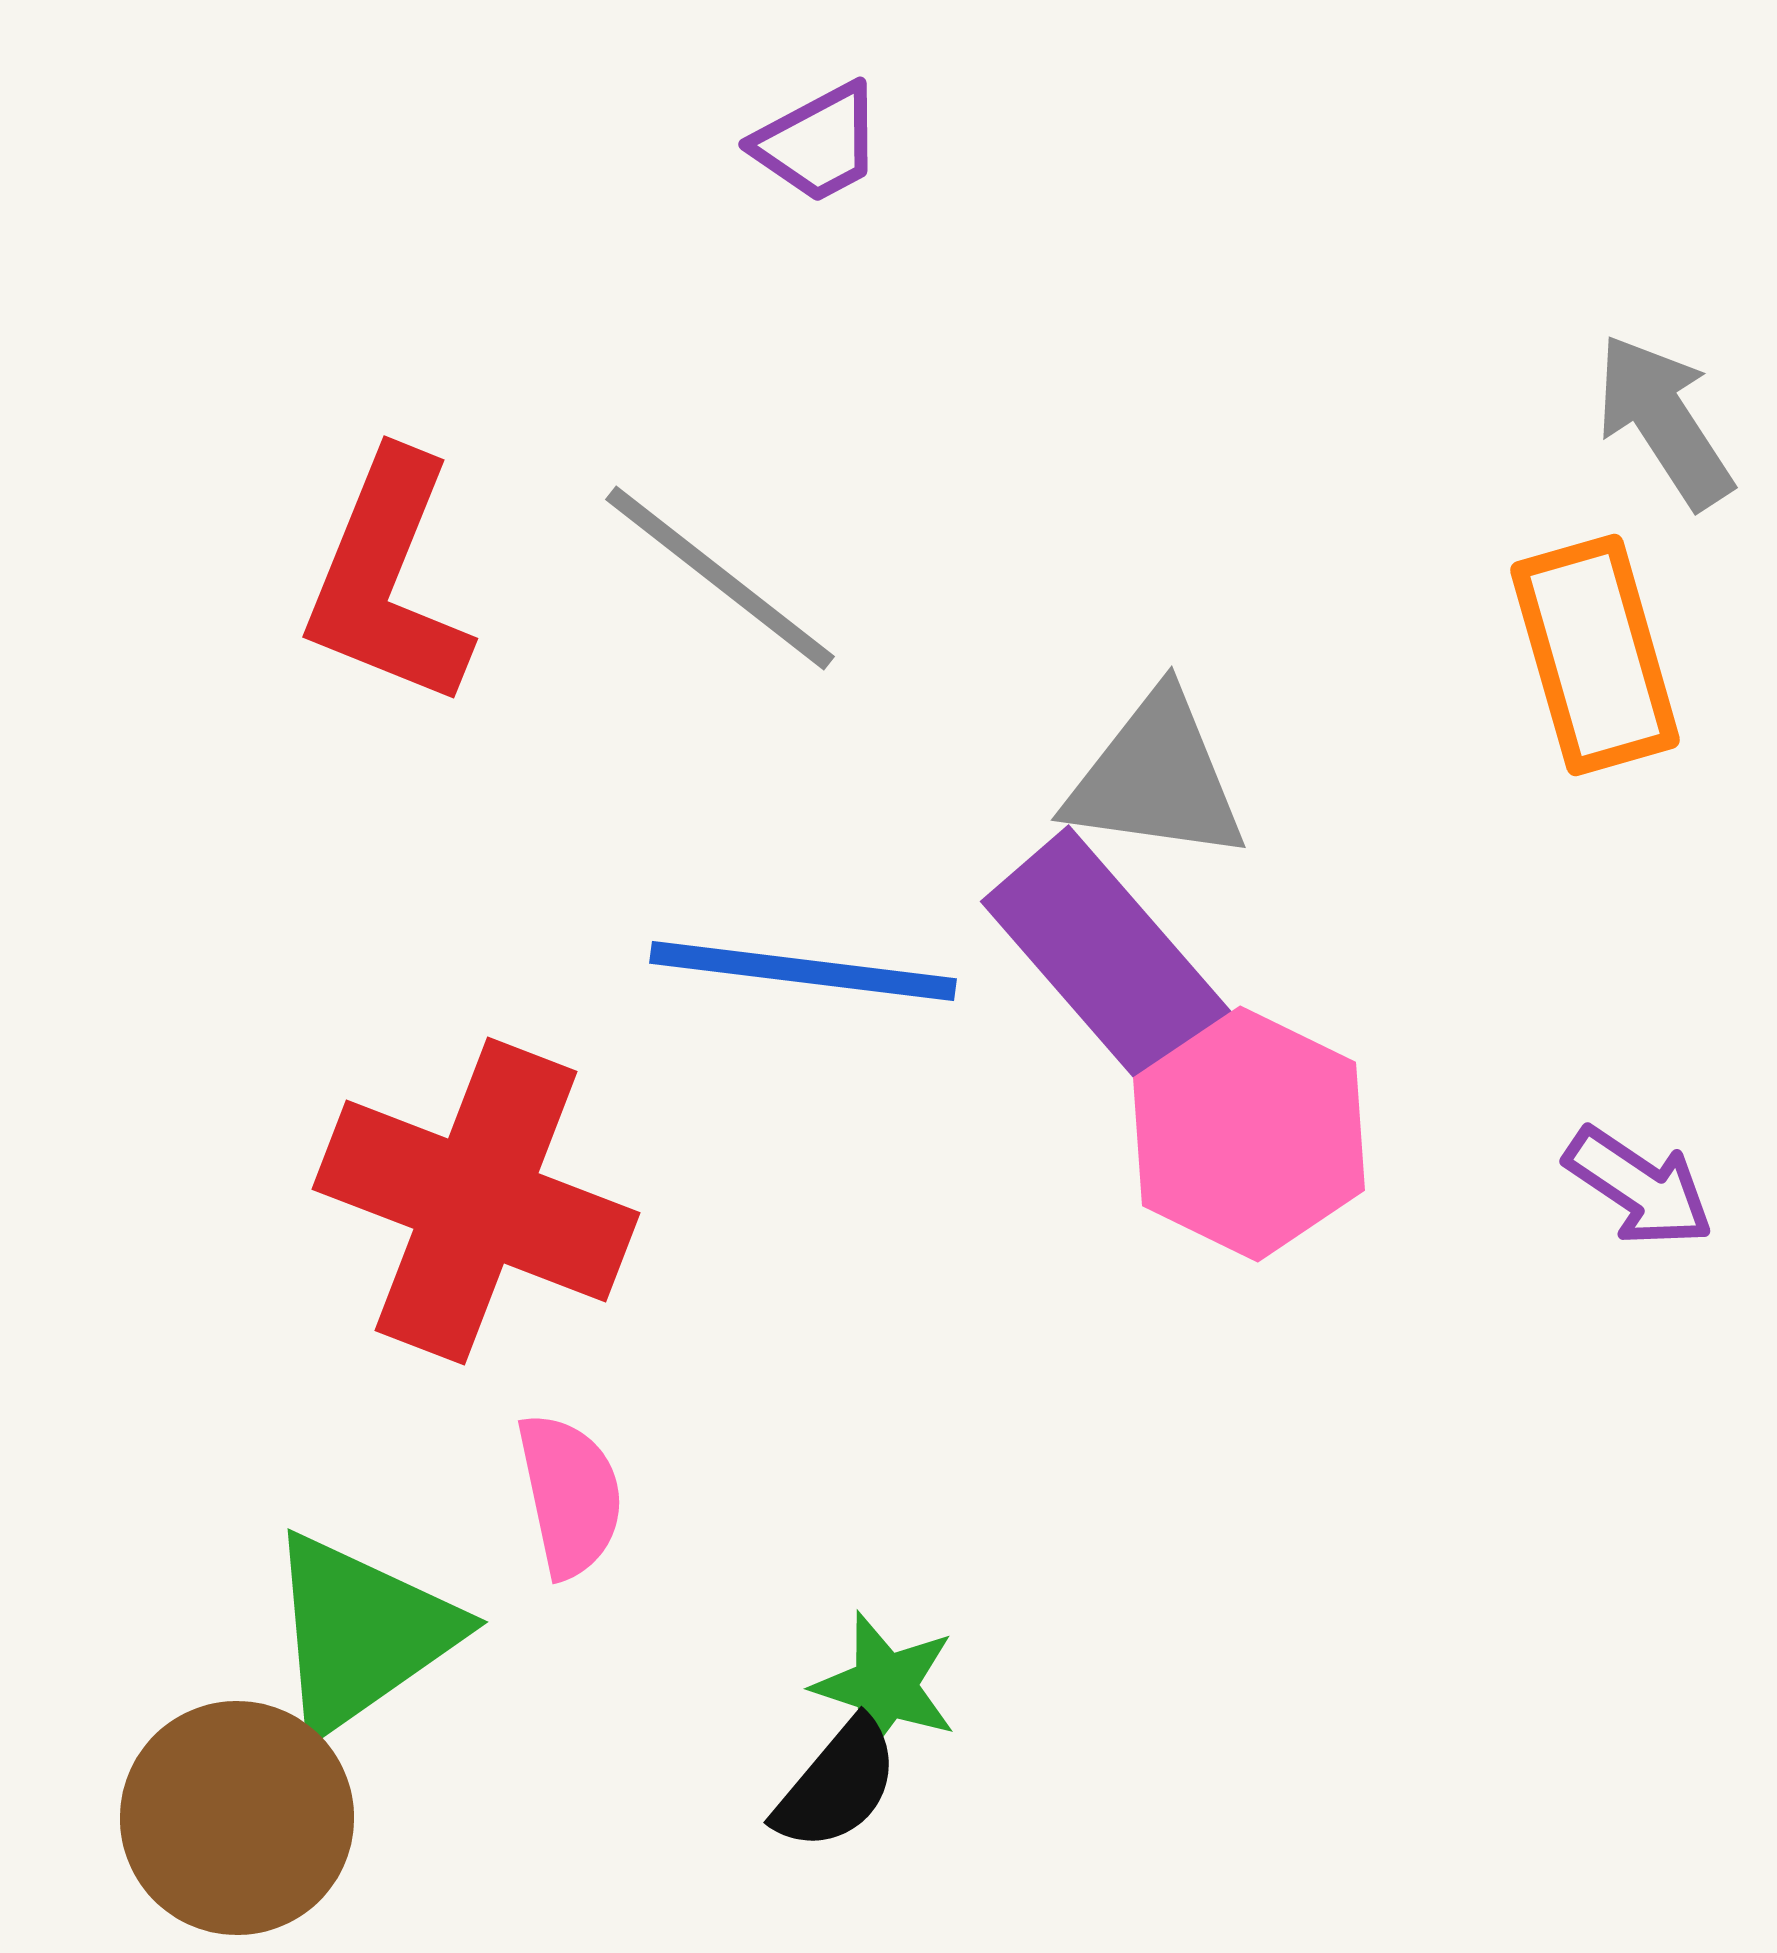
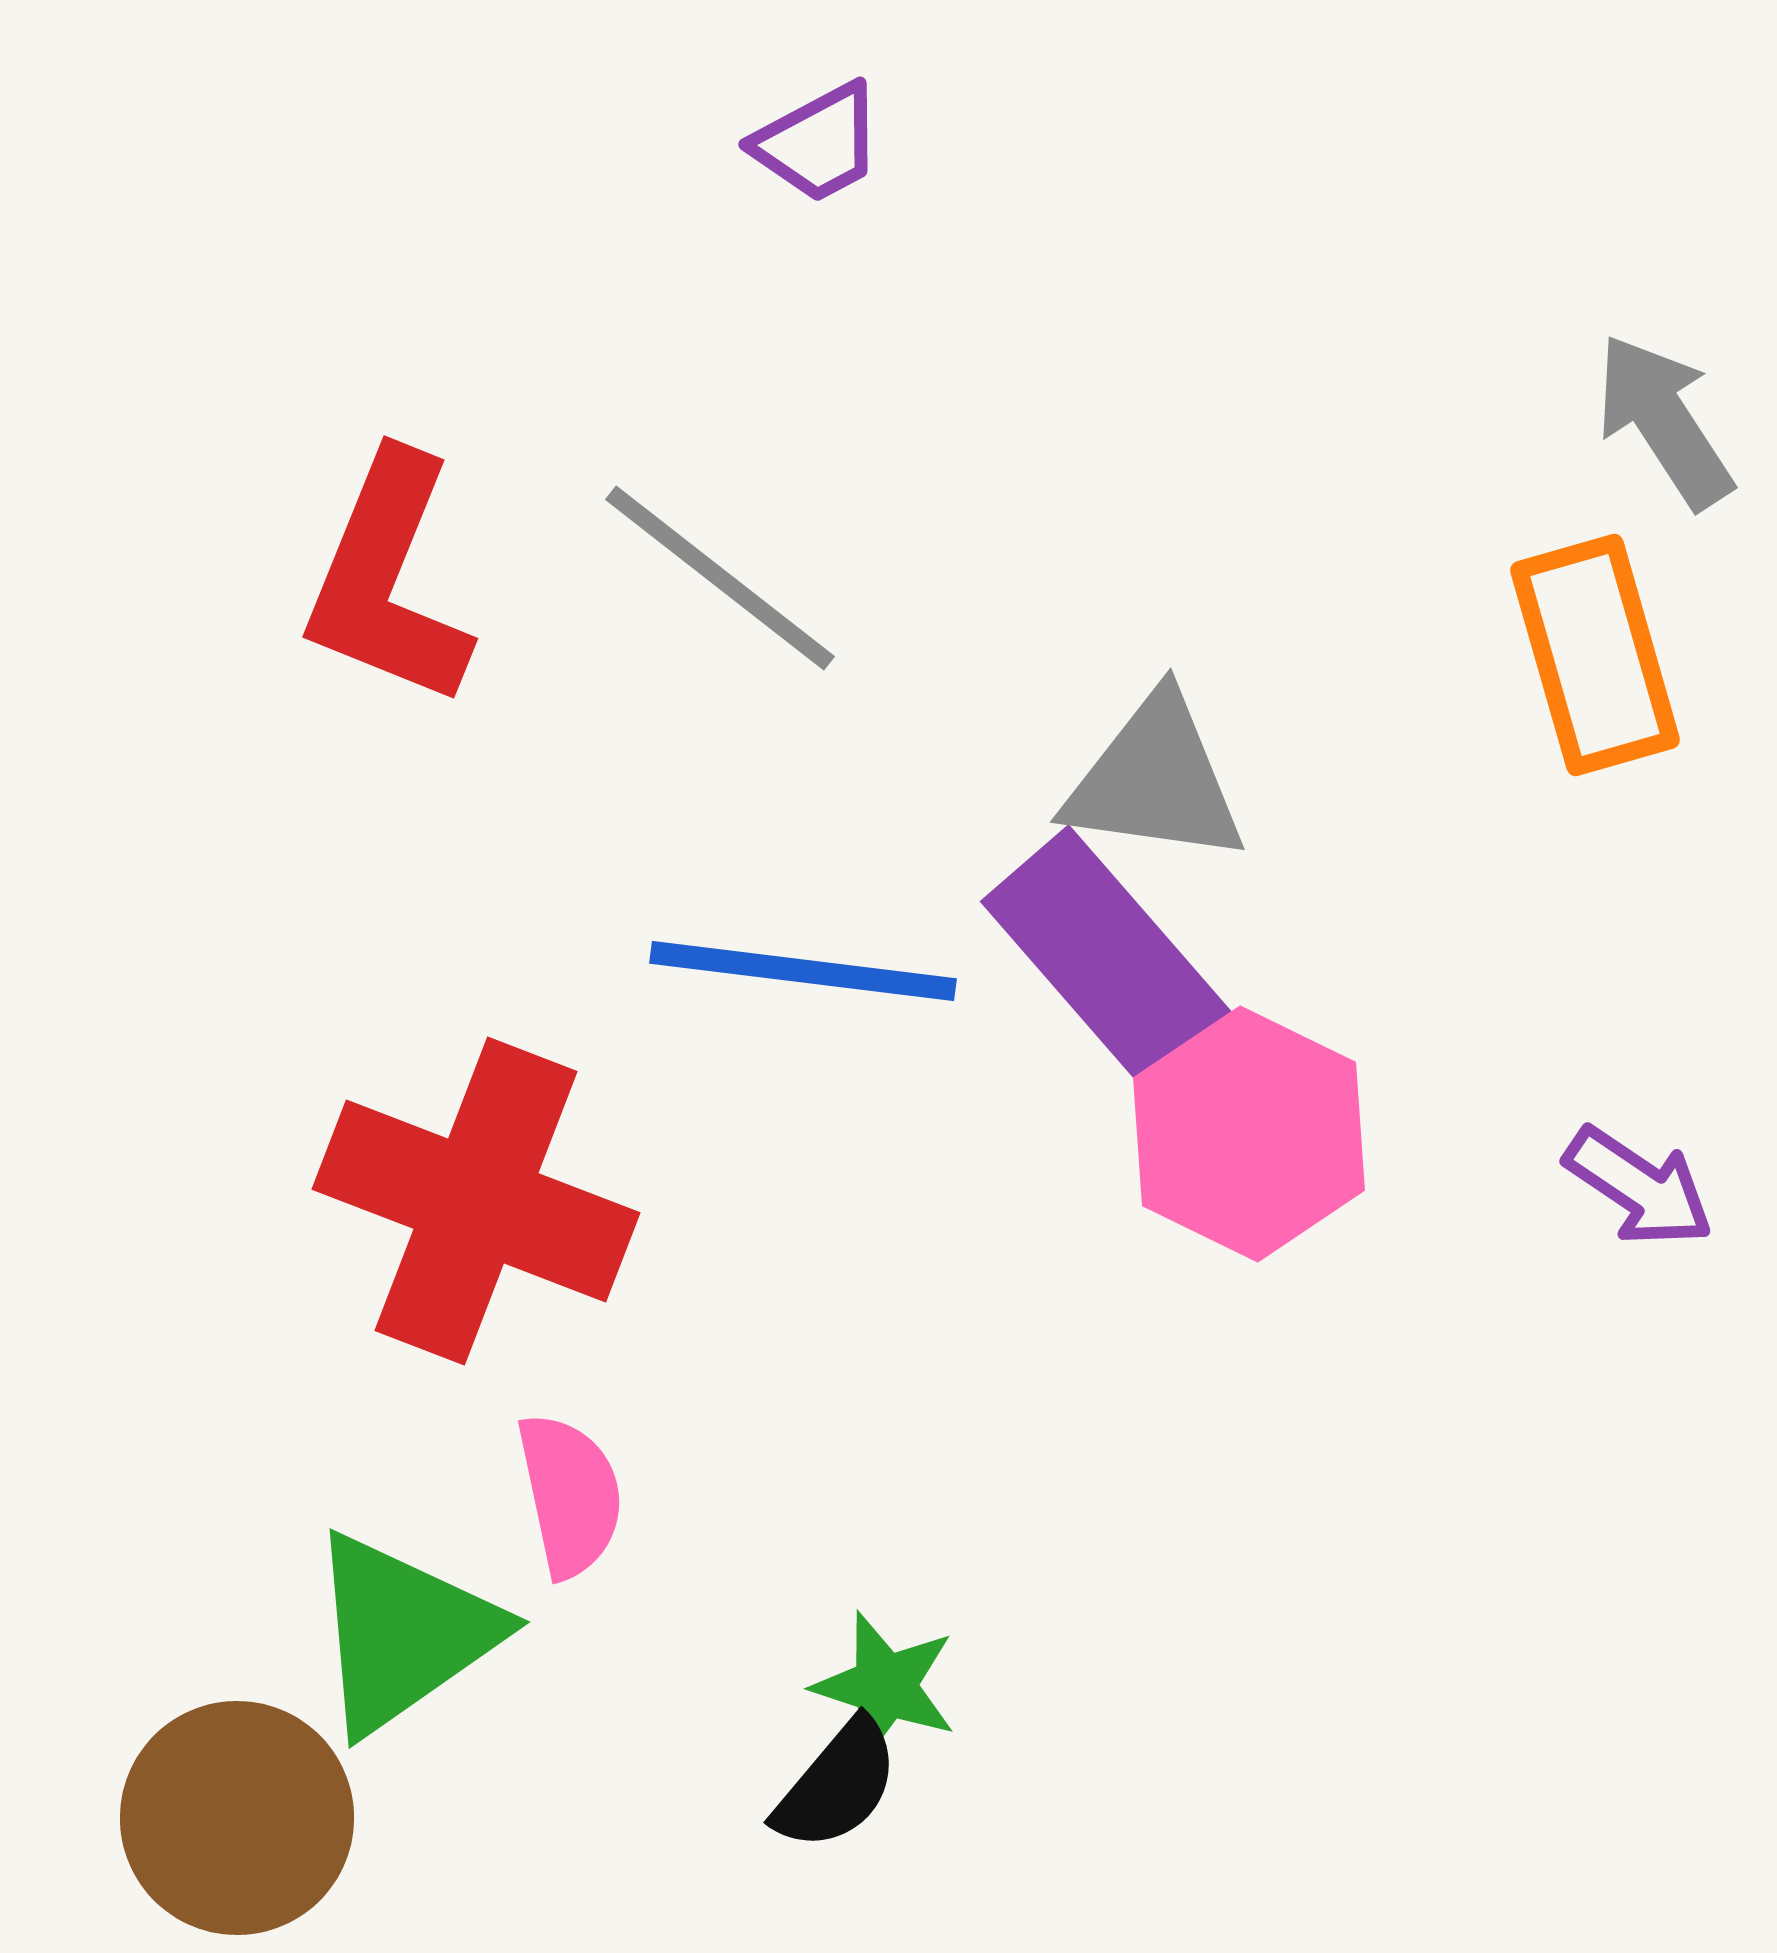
gray triangle: moved 1 px left, 2 px down
green triangle: moved 42 px right
